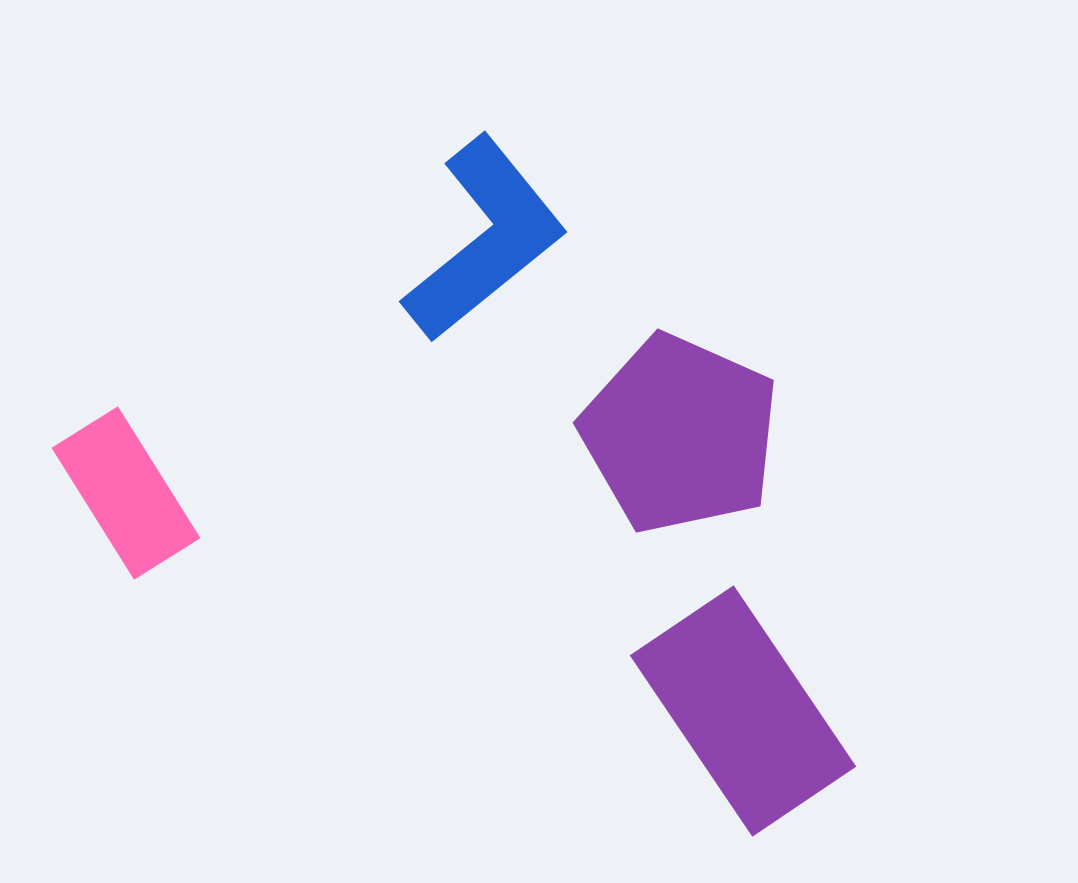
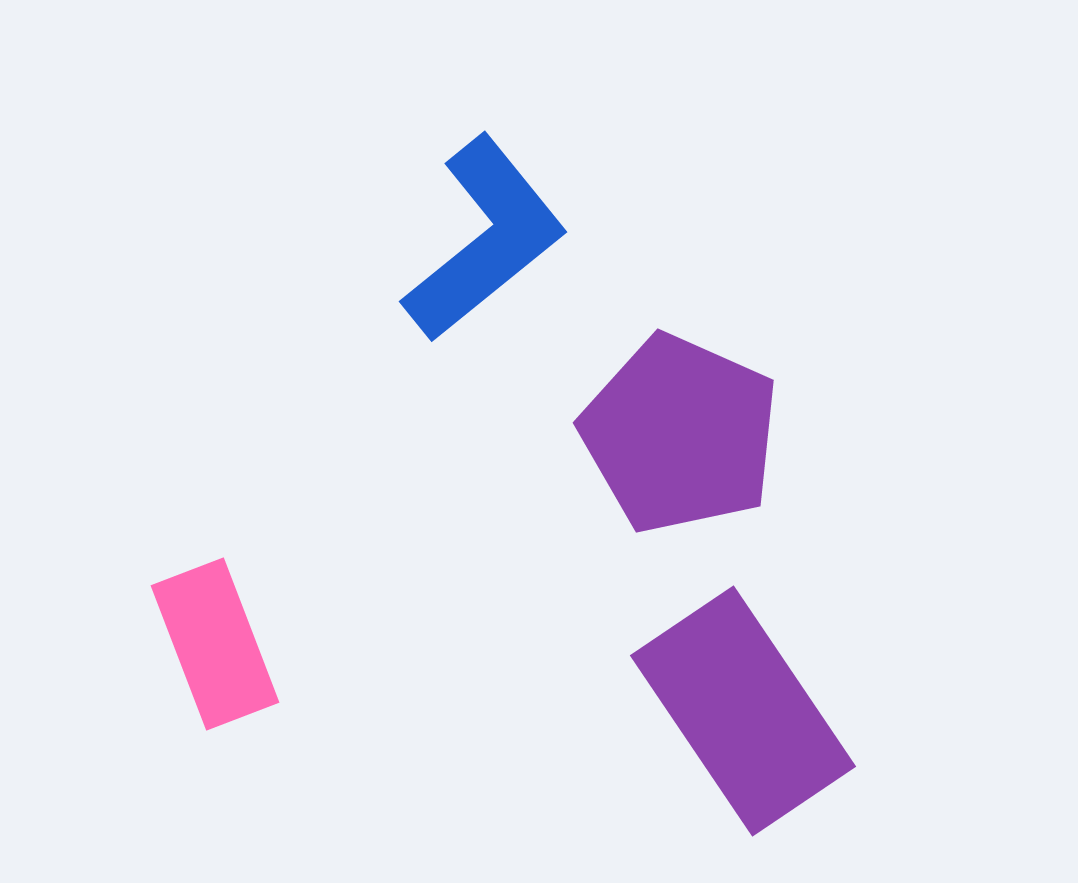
pink rectangle: moved 89 px right, 151 px down; rotated 11 degrees clockwise
